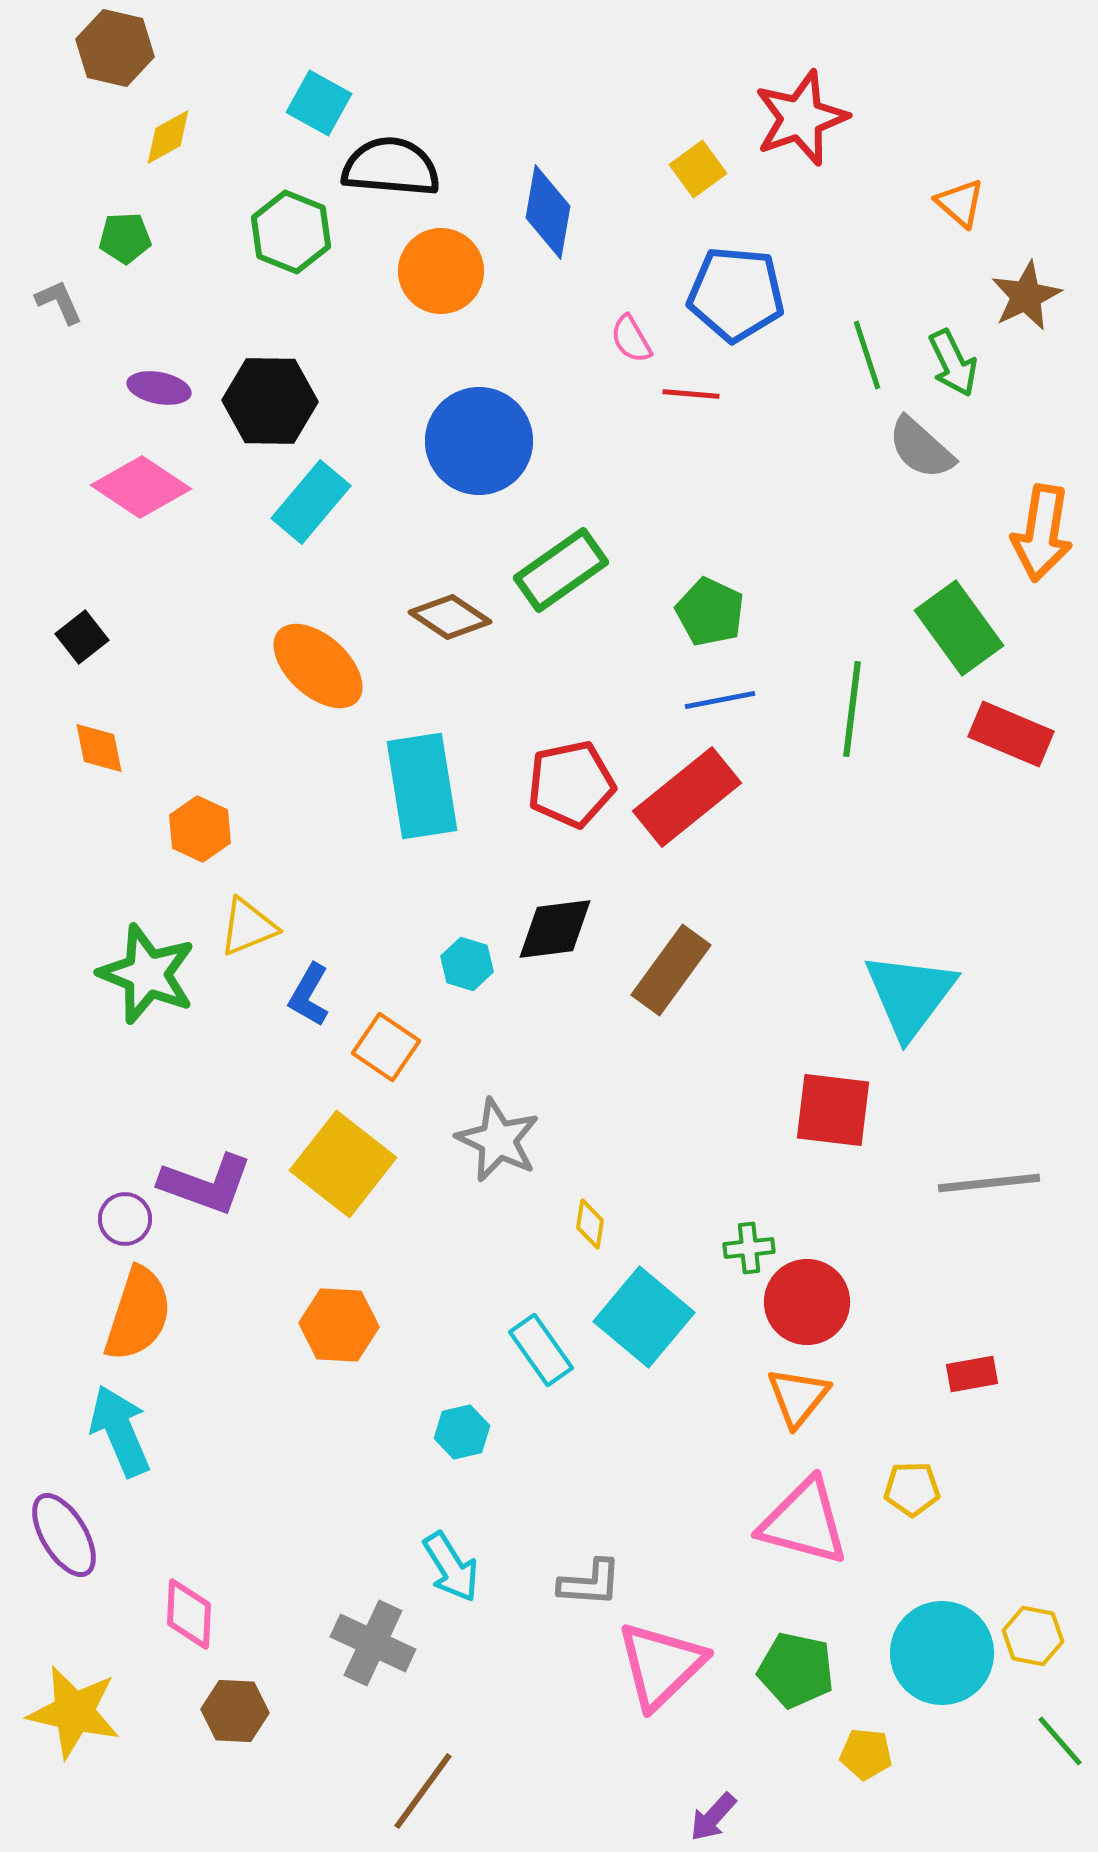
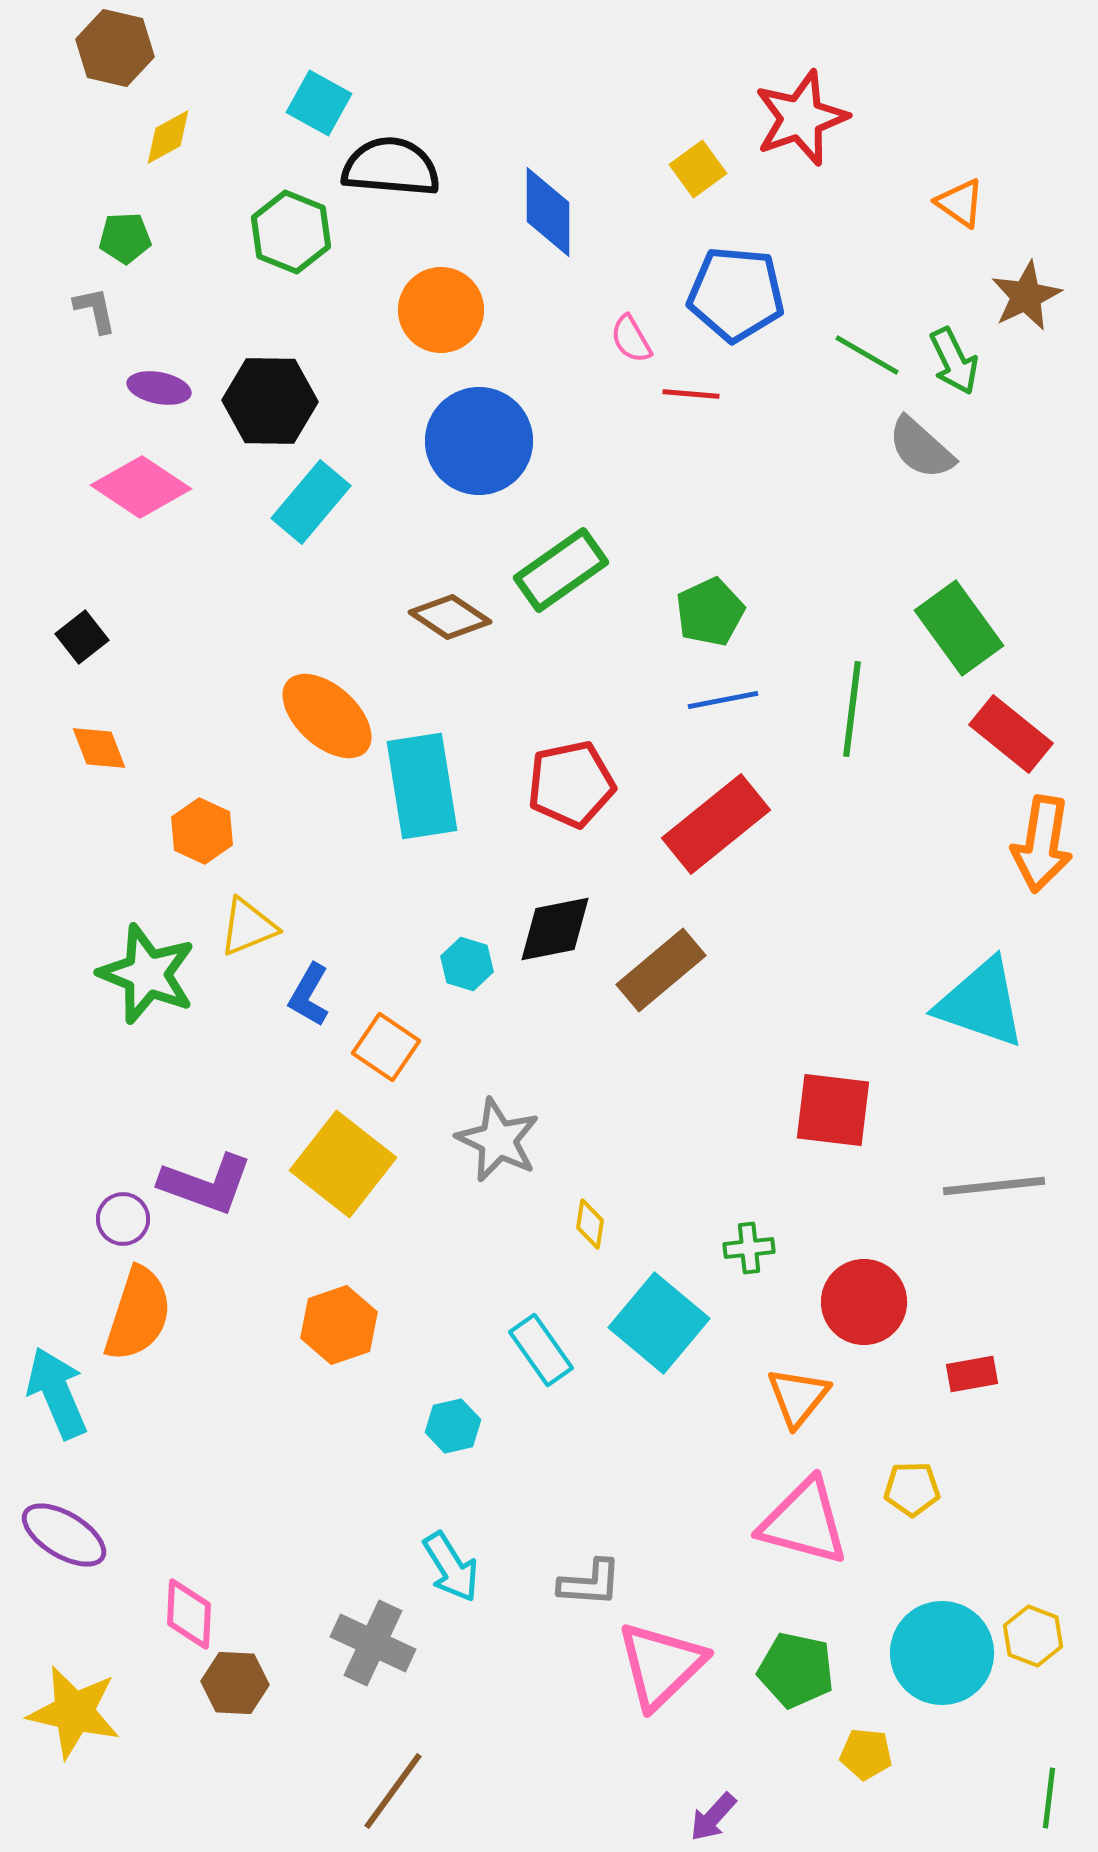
orange triangle at (960, 203): rotated 6 degrees counterclockwise
blue diamond at (548, 212): rotated 10 degrees counterclockwise
orange circle at (441, 271): moved 39 px down
gray L-shape at (59, 302): moved 36 px right, 8 px down; rotated 12 degrees clockwise
green line at (867, 355): rotated 42 degrees counterclockwise
green arrow at (953, 363): moved 1 px right, 2 px up
orange arrow at (1042, 533): moved 311 px down
green pentagon at (710, 612): rotated 22 degrees clockwise
orange ellipse at (318, 666): moved 9 px right, 50 px down
blue line at (720, 700): moved 3 px right
red rectangle at (1011, 734): rotated 16 degrees clockwise
orange diamond at (99, 748): rotated 10 degrees counterclockwise
red rectangle at (687, 797): moved 29 px right, 27 px down
orange hexagon at (200, 829): moved 2 px right, 2 px down
black diamond at (555, 929): rotated 4 degrees counterclockwise
brown rectangle at (671, 970): moved 10 px left; rotated 14 degrees clockwise
cyan triangle at (910, 995): moved 71 px right, 8 px down; rotated 48 degrees counterclockwise
gray line at (989, 1183): moved 5 px right, 3 px down
purple circle at (125, 1219): moved 2 px left
red circle at (807, 1302): moved 57 px right
cyan square at (644, 1317): moved 15 px right, 6 px down
orange hexagon at (339, 1325): rotated 22 degrees counterclockwise
cyan arrow at (120, 1431): moved 63 px left, 38 px up
cyan hexagon at (462, 1432): moved 9 px left, 6 px up
purple ellipse at (64, 1535): rotated 28 degrees counterclockwise
yellow hexagon at (1033, 1636): rotated 10 degrees clockwise
brown hexagon at (235, 1711): moved 28 px up
green line at (1060, 1741): moved 11 px left, 57 px down; rotated 48 degrees clockwise
brown line at (423, 1791): moved 30 px left
